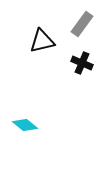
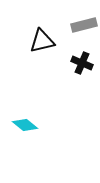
gray rectangle: moved 2 px right, 1 px down; rotated 40 degrees clockwise
